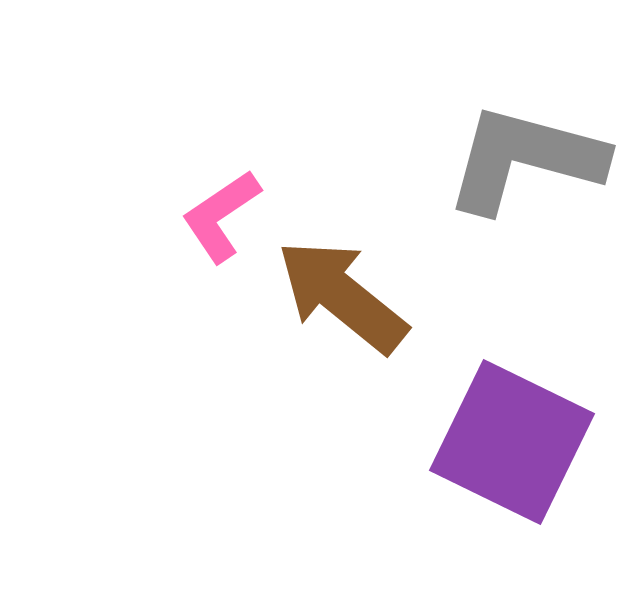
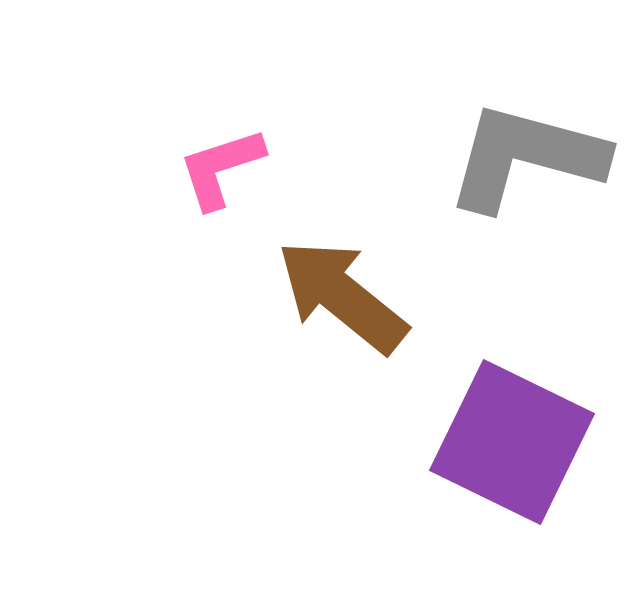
gray L-shape: moved 1 px right, 2 px up
pink L-shape: moved 48 px up; rotated 16 degrees clockwise
